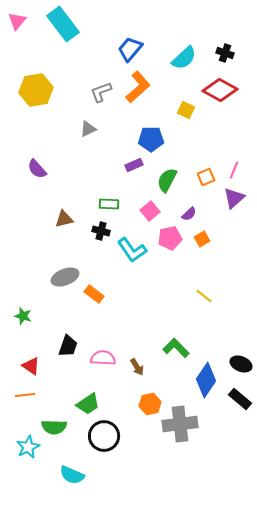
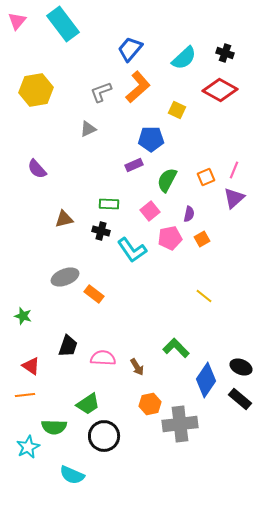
yellow square at (186, 110): moved 9 px left
purple semicircle at (189, 214): rotated 35 degrees counterclockwise
black ellipse at (241, 364): moved 3 px down
